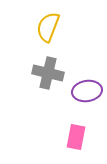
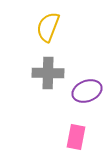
gray cross: rotated 12 degrees counterclockwise
purple ellipse: rotated 12 degrees counterclockwise
